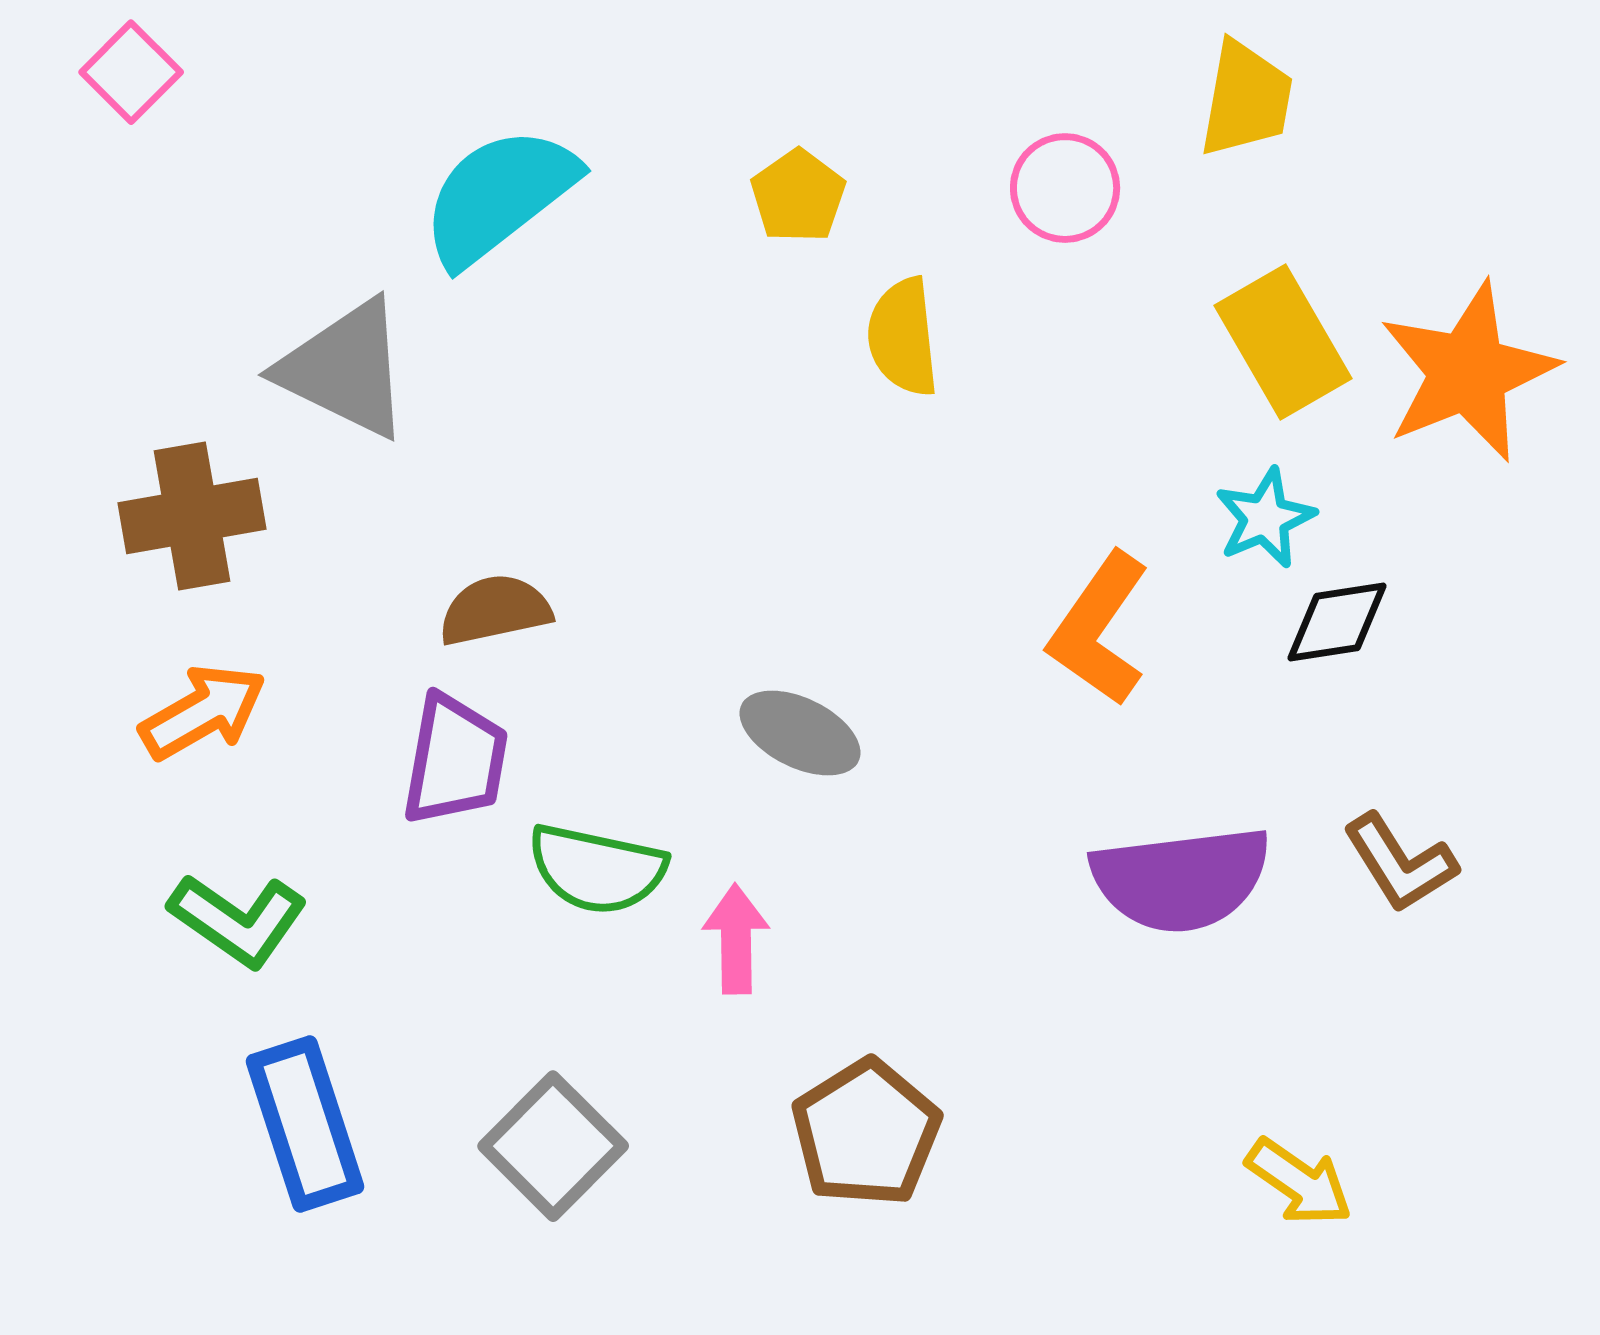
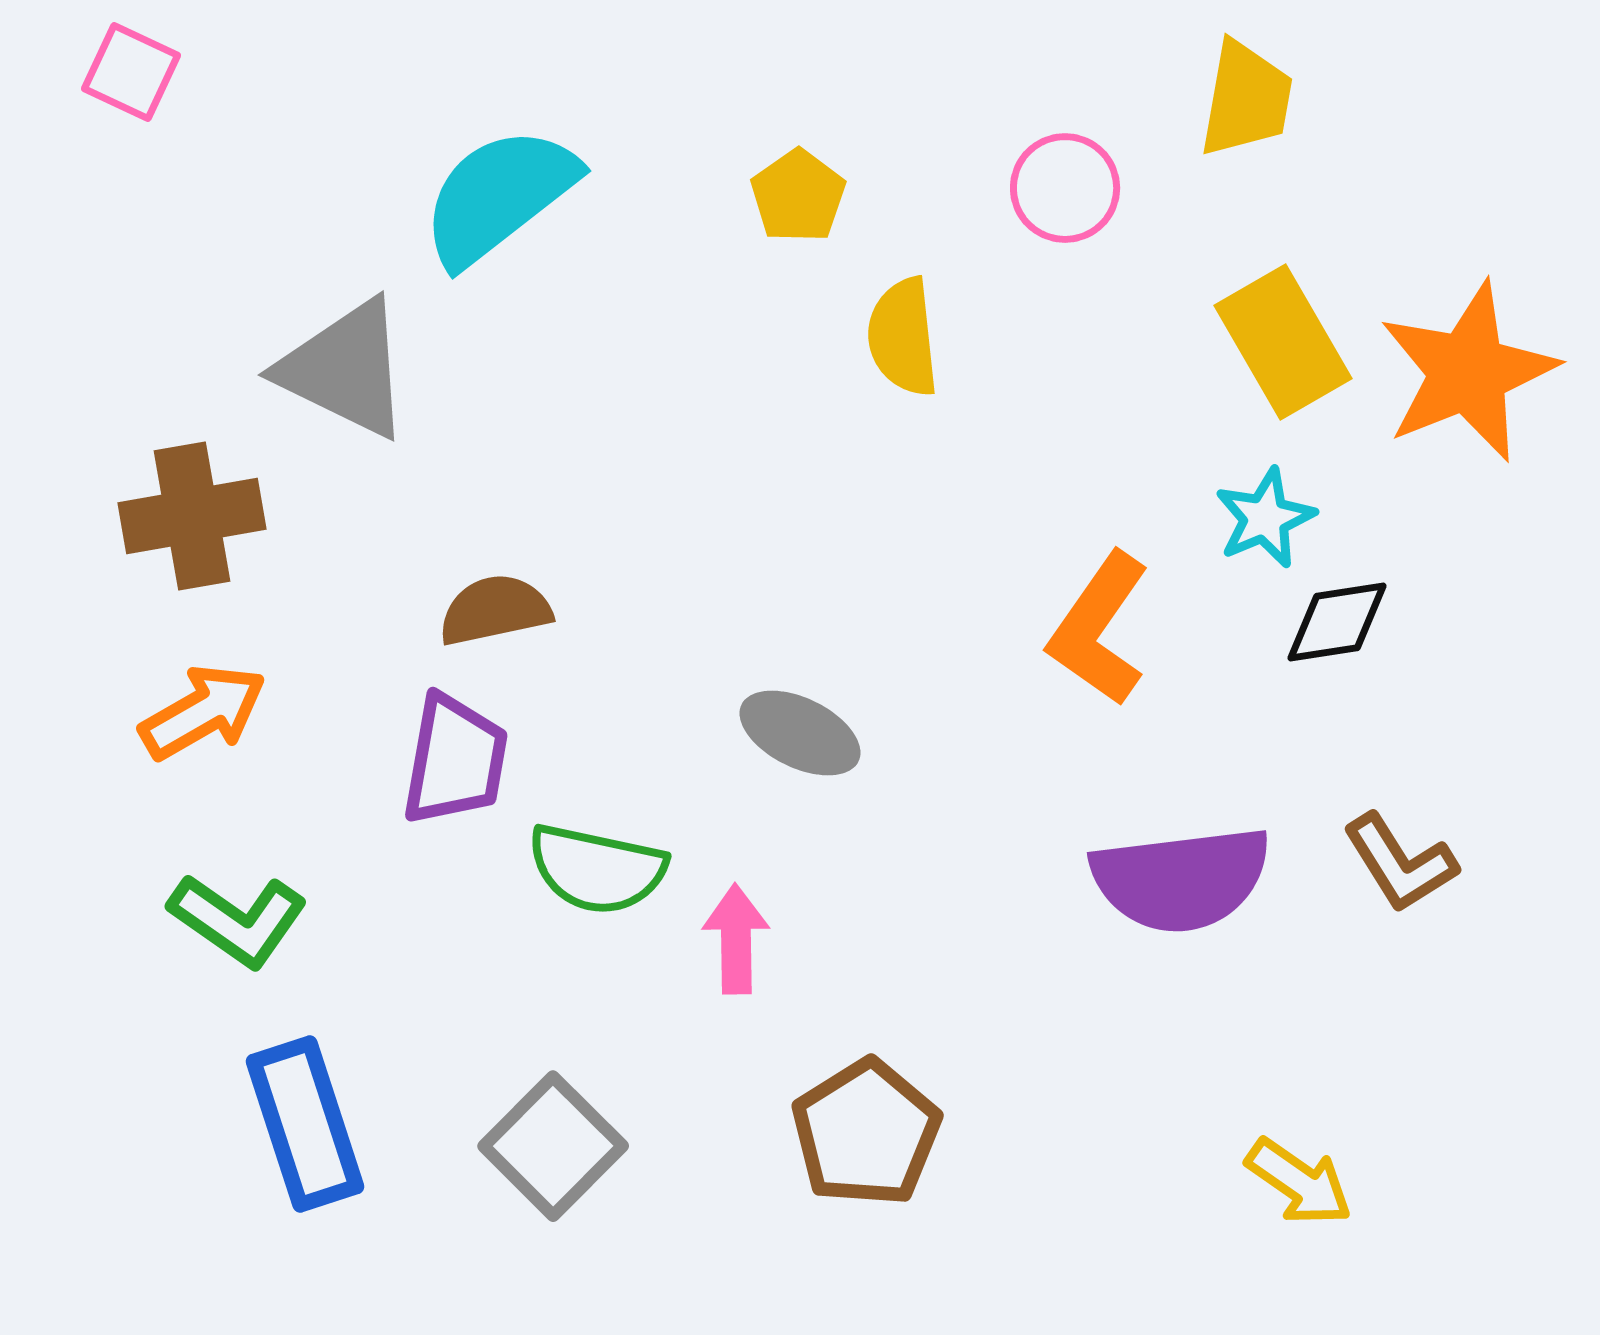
pink square: rotated 20 degrees counterclockwise
